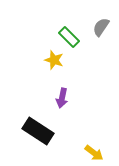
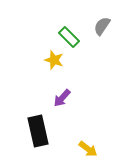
gray semicircle: moved 1 px right, 1 px up
purple arrow: rotated 30 degrees clockwise
black rectangle: rotated 44 degrees clockwise
yellow arrow: moved 6 px left, 4 px up
